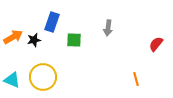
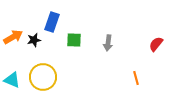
gray arrow: moved 15 px down
orange line: moved 1 px up
